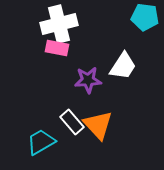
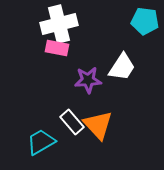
cyan pentagon: moved 4 px down
white trapezoid: moved 1 px left, 1 px down
